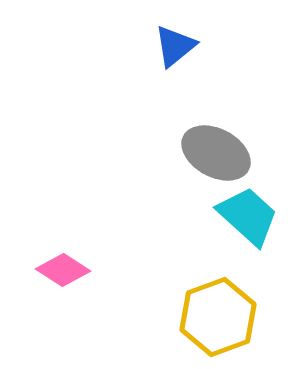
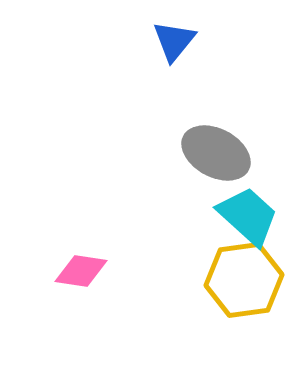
blue triangle: moved 1 px left, 5 px up; rotated 12 degrees counterclockwise
pink diamond: moved 18 px right, 1 px down; rotated 24 degrees counterclockwise
yellow hexagon: moved 26 px right, 37 px up; rotated 12 degrees clockwise
